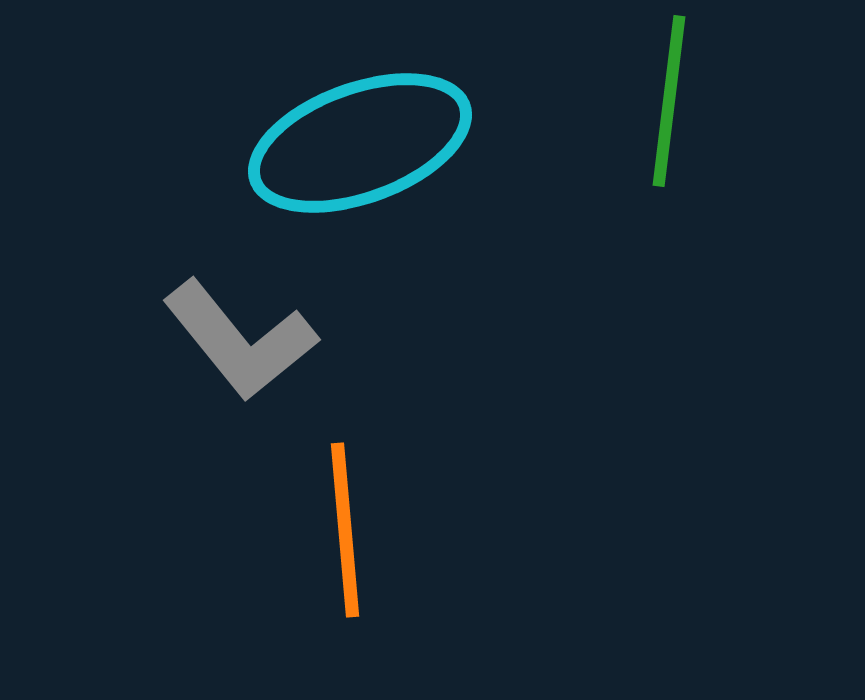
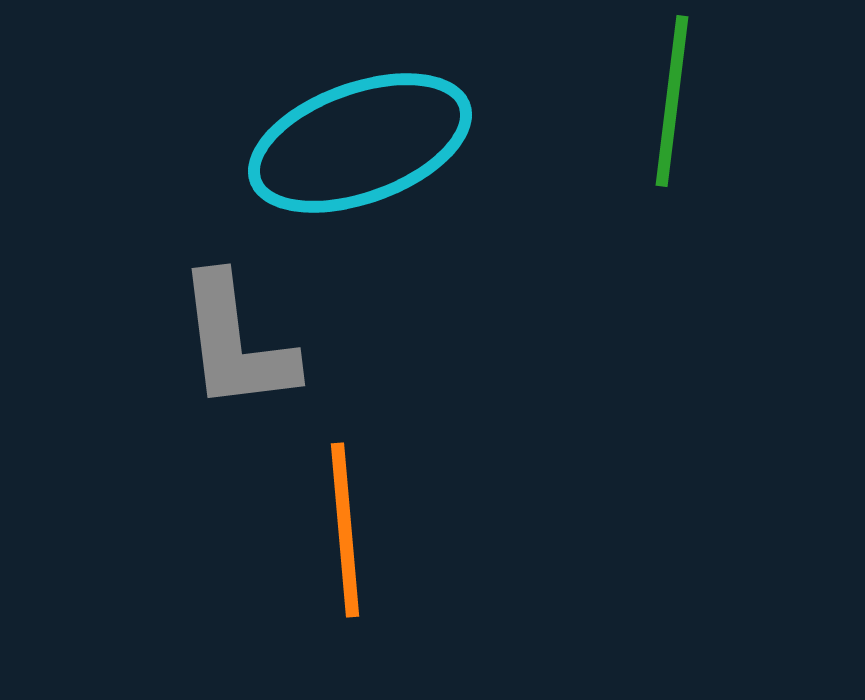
green line: moved 3 px right
gray L-shape: moved 4 px left, 3 px down; rotated 32 degrees clockwise
